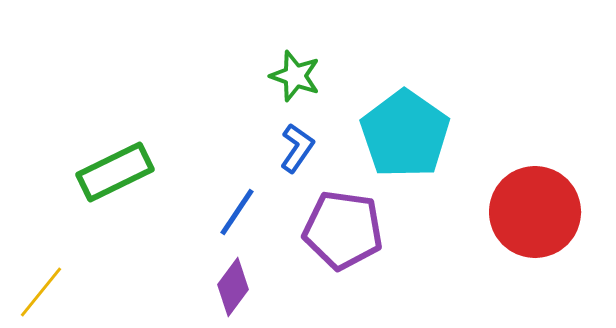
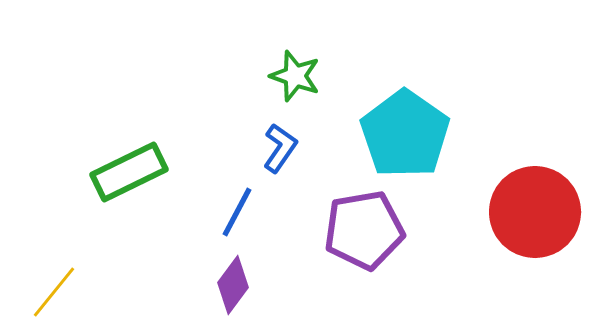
blue L-shape: moved 17 px left
green rectangle: moved 14 px right
blue line: rotated 6 degrees counterclockwise
purple pentagon: moved 21 px right; rotated 18 degrees counterclockwise
purple diamond: moved 2 px up
yellow line: moved 13 px right
